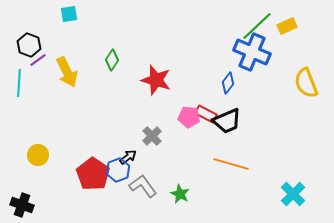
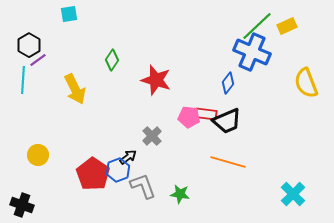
black hexagon: rotated 10 degrees clockwise
yellow arrow: moved 8 px right, 17 px down
cyan line: moved 4 px right, 3 px up
red rectangle: rotated 20 degrees counterclockwise
orange line: moved 3 px left, 2 px up
gray L-shape: rotated 16 degrees clockwise
green star: rotated 18 degrees counterclockwise
